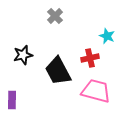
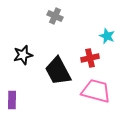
gray cross: rotated 21 degrees counterclockwise
